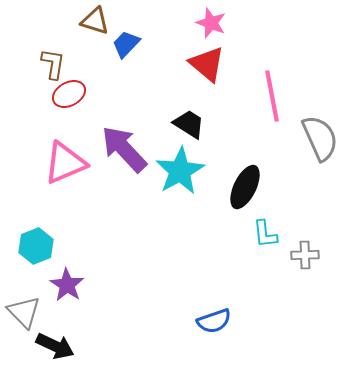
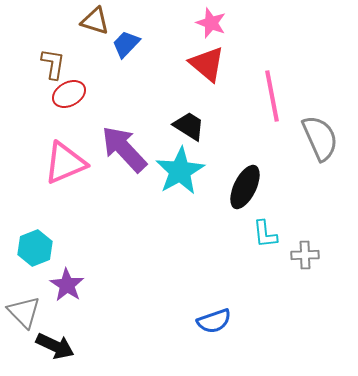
black trapezoid: moved 2 px down
cyan hexagon: moved 1 px left, 2 px down
